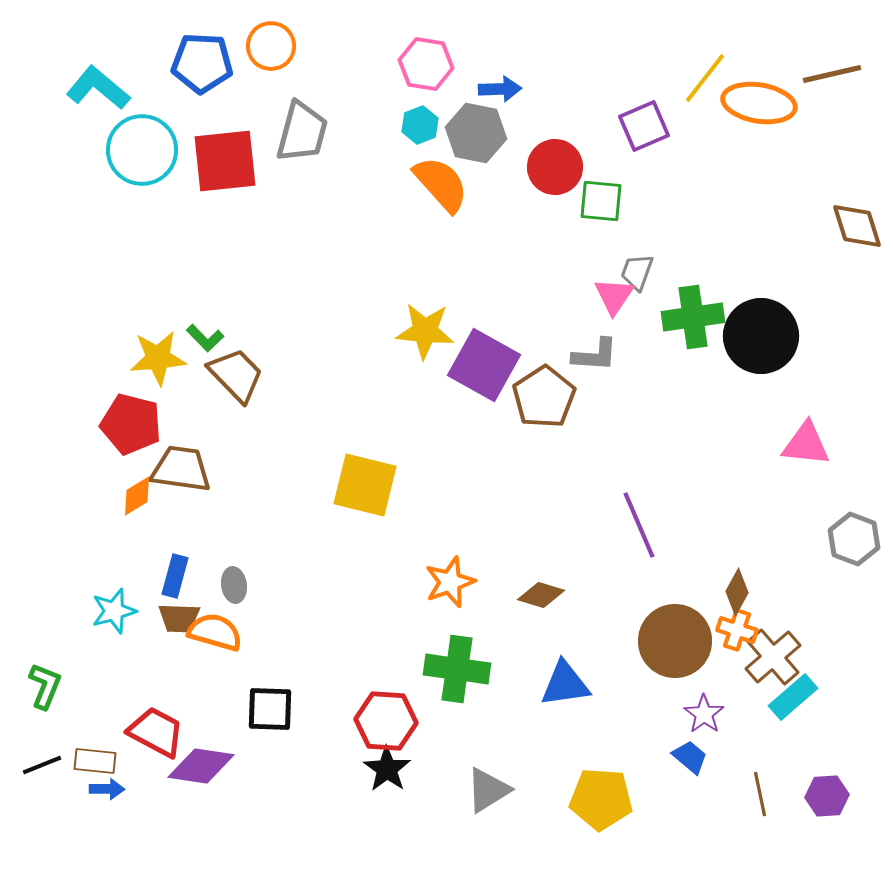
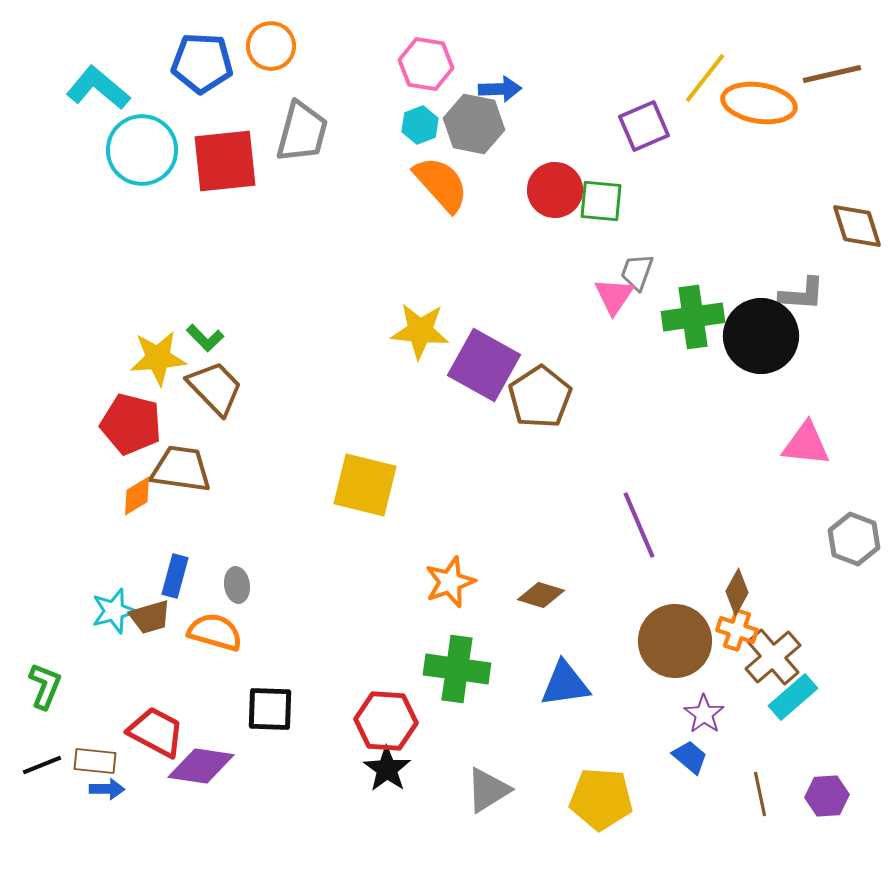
gray hexagon at (476, 133): moved 2 px left, 9 px up
red circle at (555, 167): moved 23 px down
yellow star at (425, 331): moved 5 px left
gray L-shape at (595, 355): moved 207 px right, 61 px up
brown trapezoid at (236, 375): moved 21 px left, 13 px down
brown pentagon at (544, 397): moved 4 px left
gray ellipse at (234, 585): moved 3 px right
brown trapezoid at (179, 618): moved 29 px left, 1 px up; rotated 18 degrees counterclockwise
